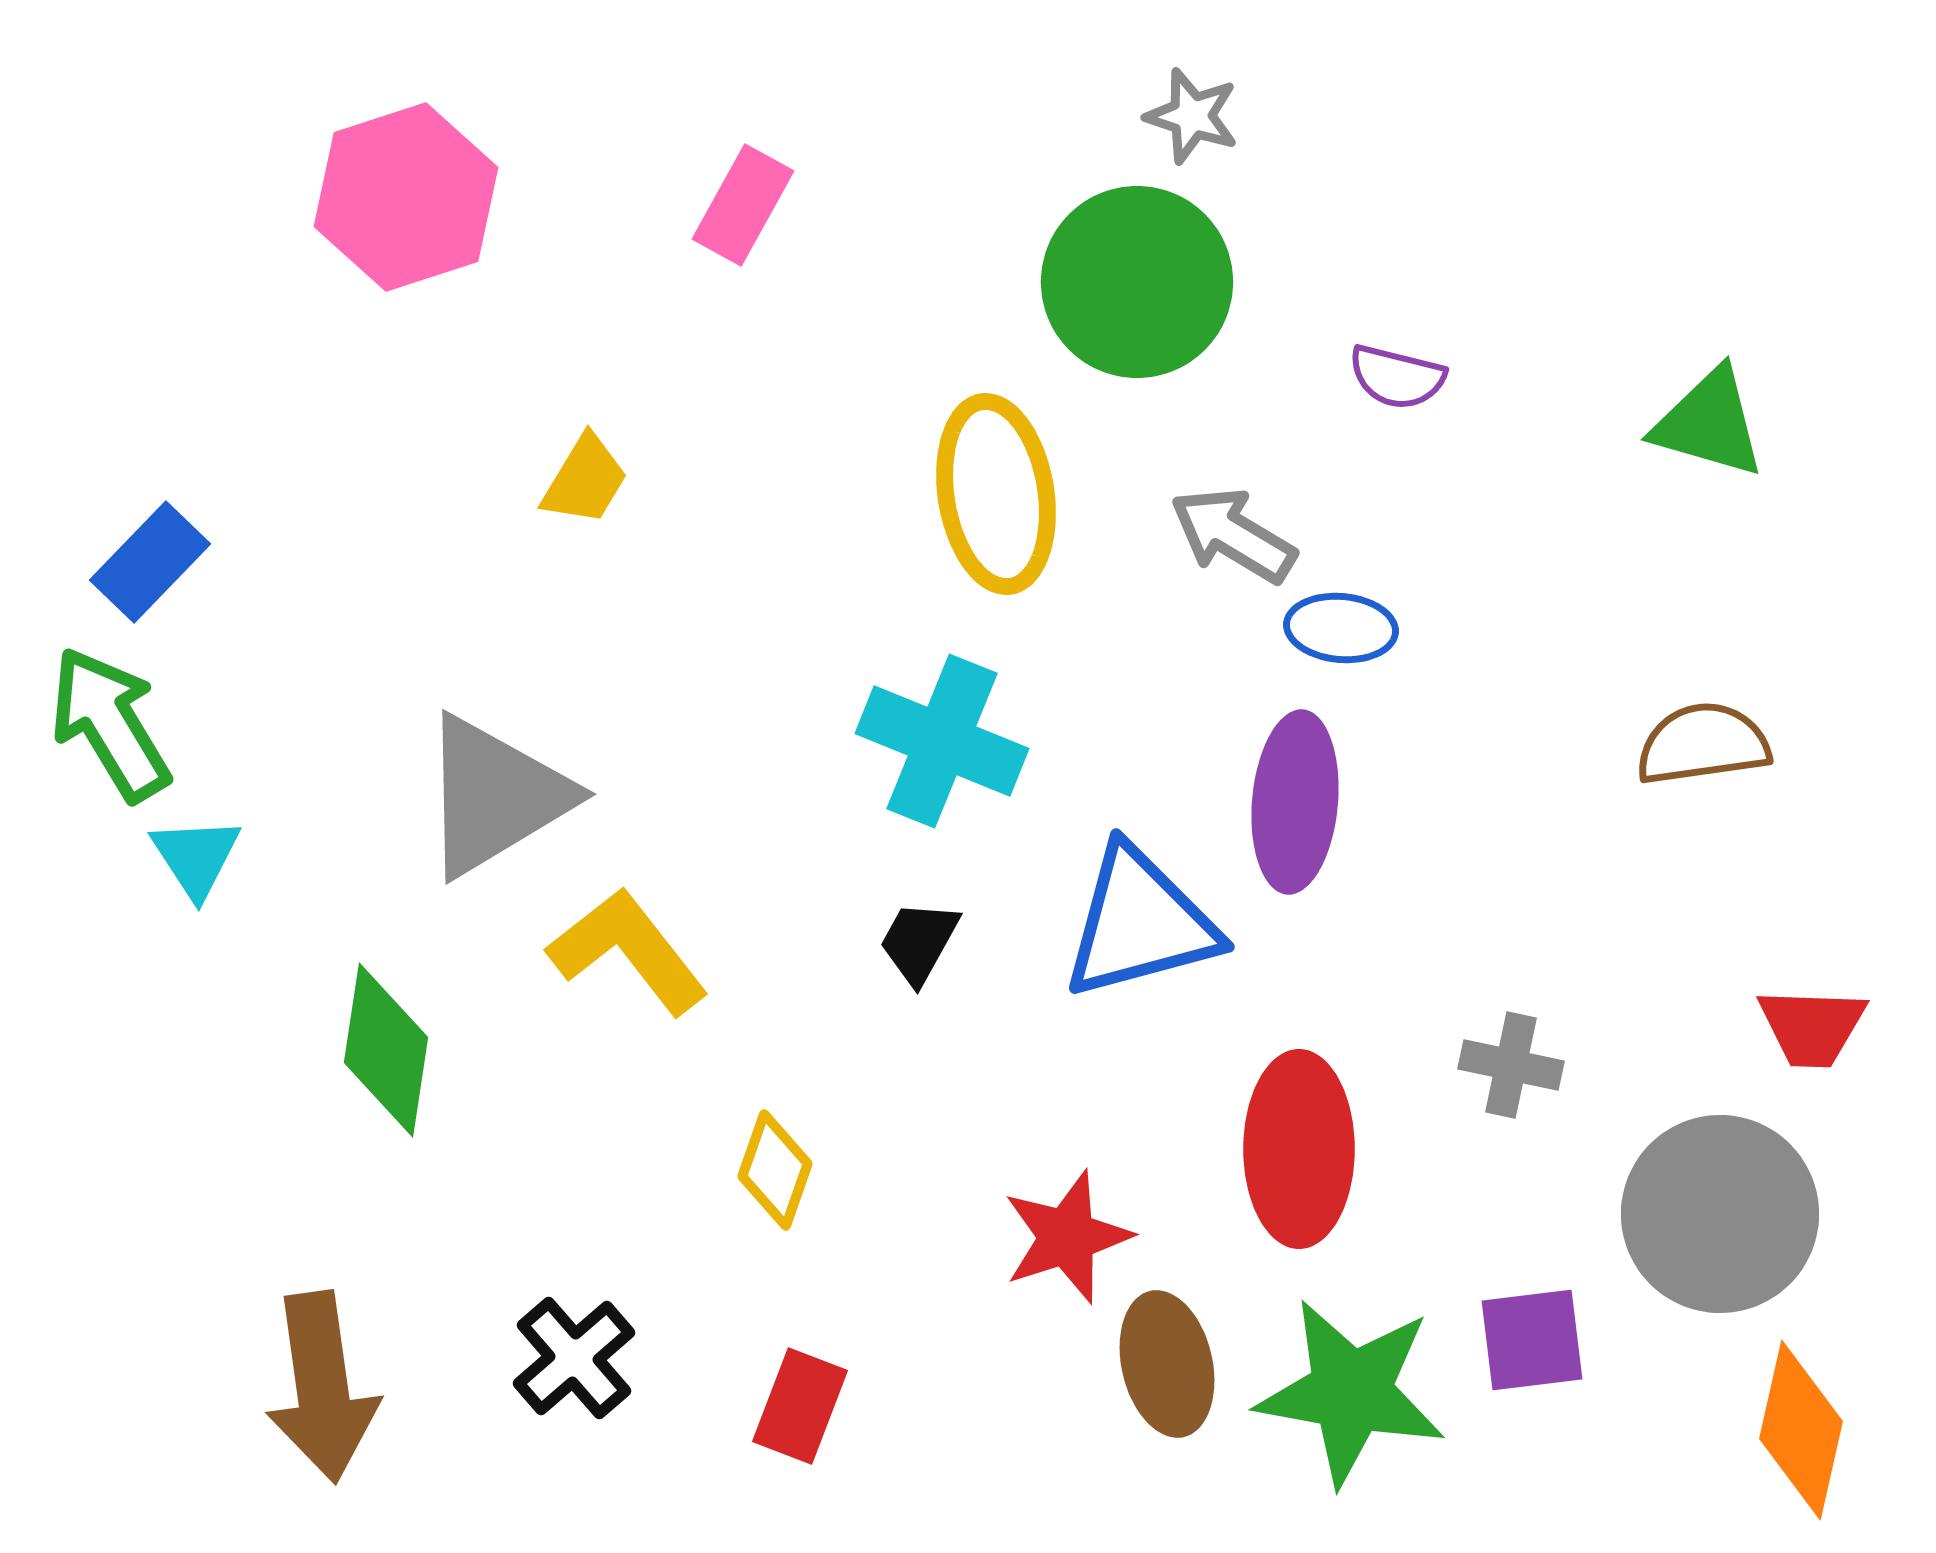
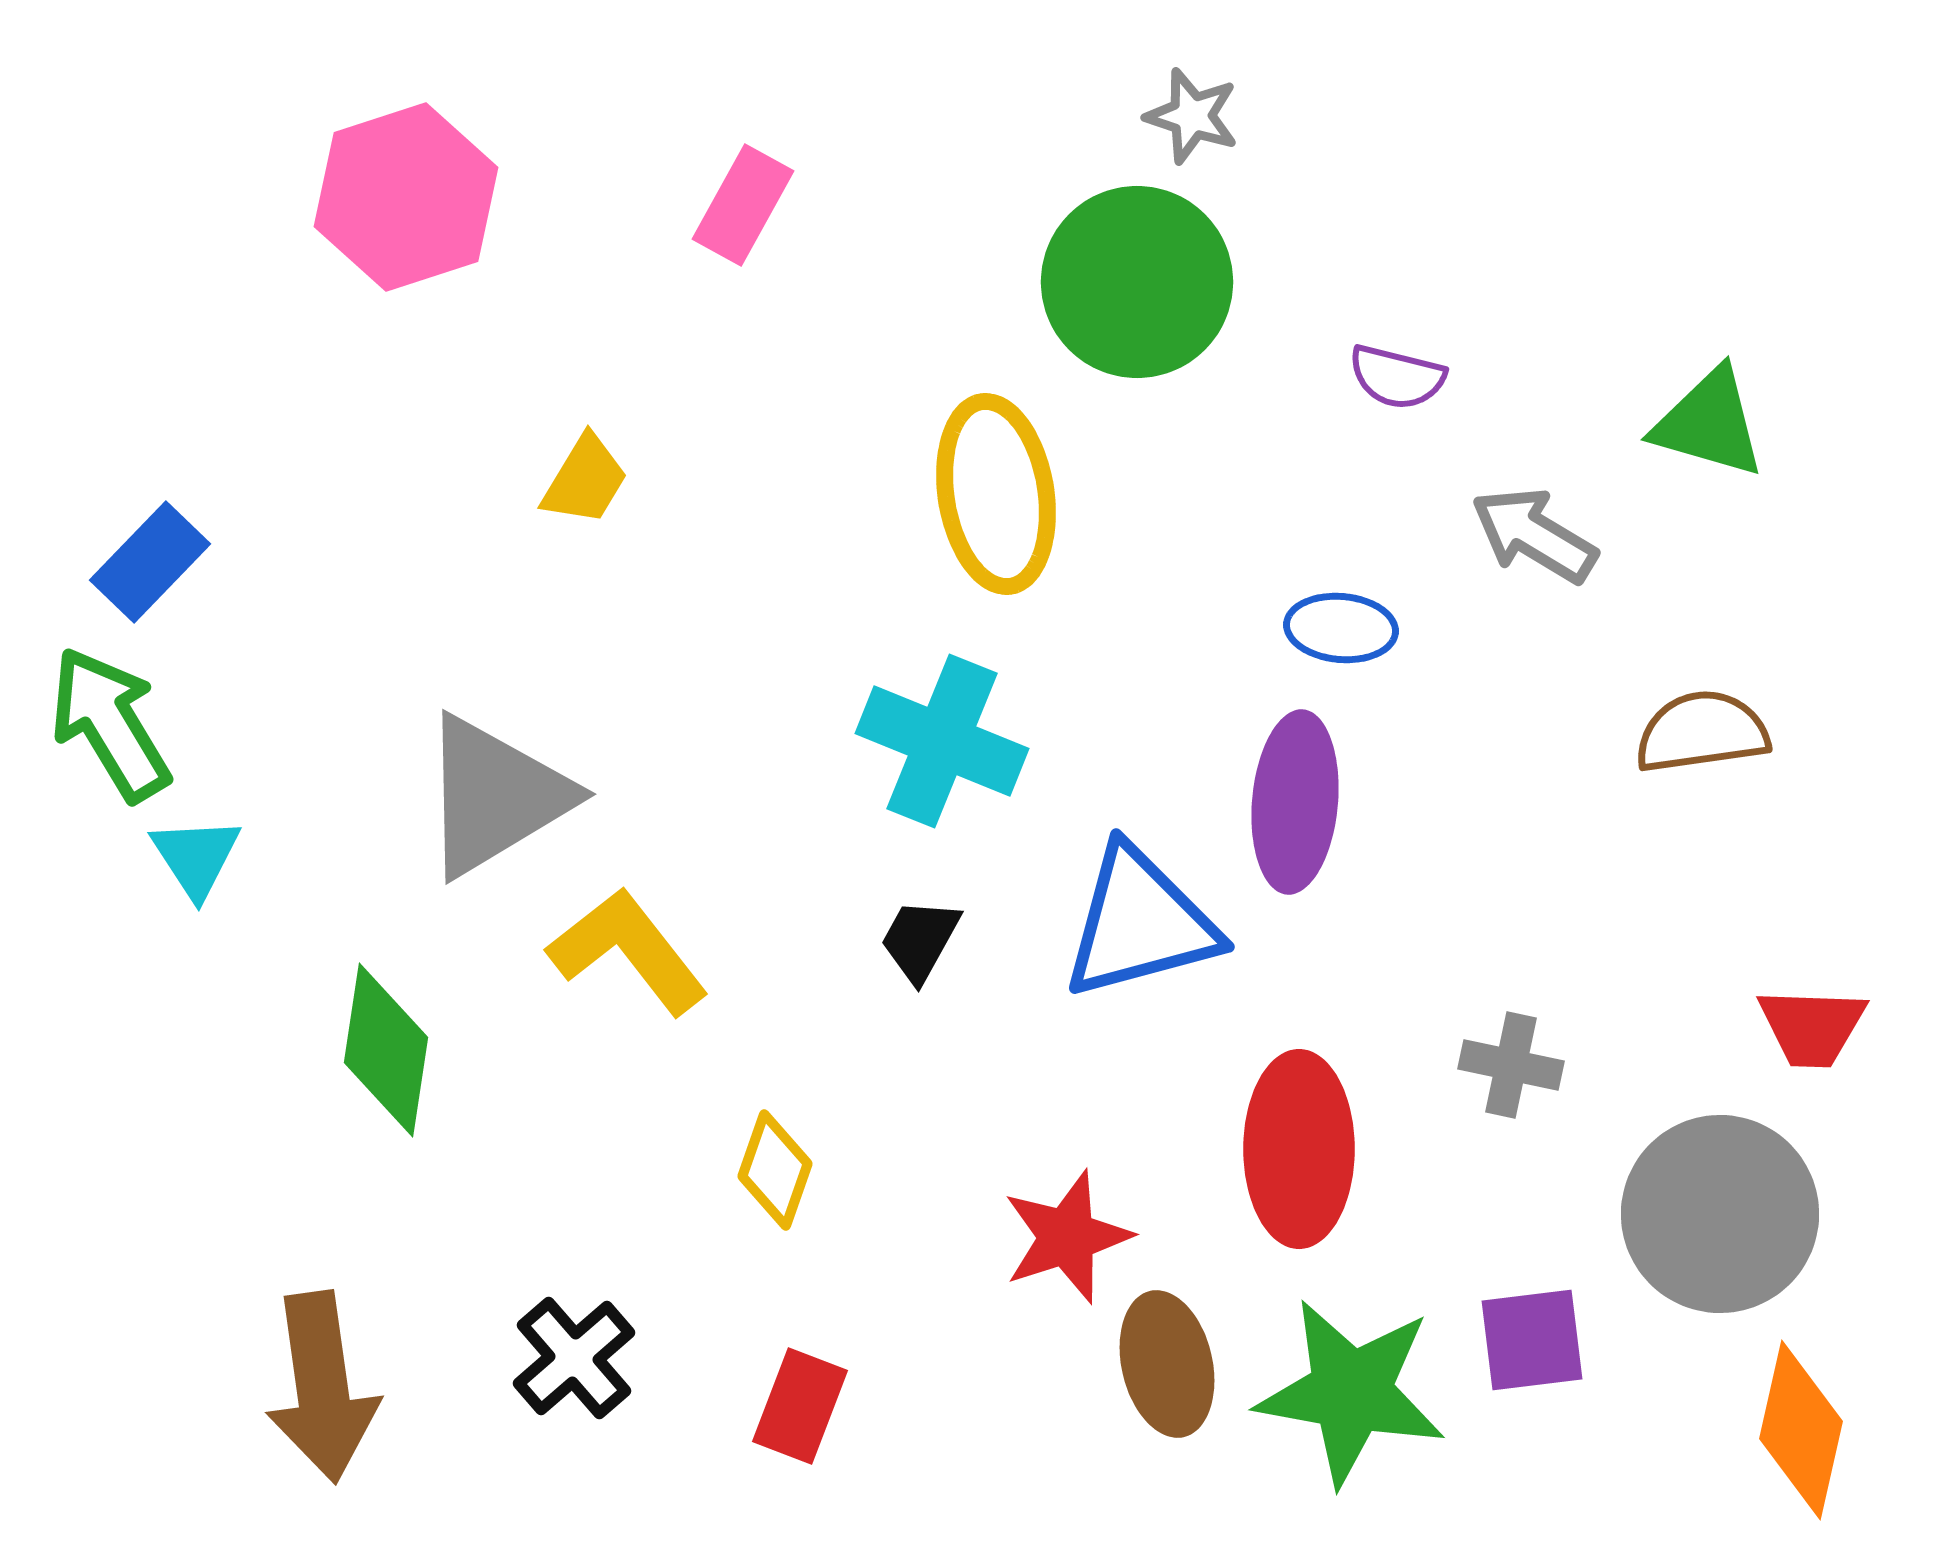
gray arrow: moved 301 px right
brown semicircle: moved 1 px left, 12 px up
black trapezoid: moved 1 px right, 2 px up
